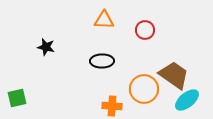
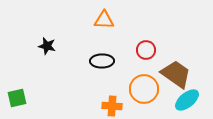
red circle: moved 1 px right, 20 px down
black star: moved 1 px right, 1 px up
brown trapezoid: moved 2 px right, 1 px up
